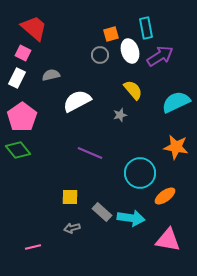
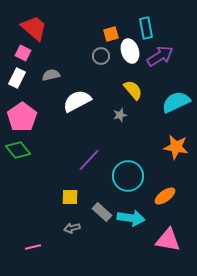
gray circle: moved 1 px right, 1 px down
purple line: moved 1 px left, 7 px down; rotated 70 degrees counterclockwise
cyan circle: moved 12 px left, 3 px down
